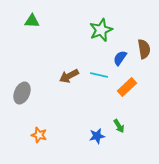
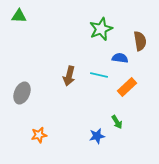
green triangle: moved 13 px left, 5 px up
green star: moved 1 px up
brown semicircle: moved 4 px left, 8 px up
blue semicircle: rotated 63 degrees clockwise
brown arrow: rotated 48 degrees counterclockwise
green arrow: moved 2 px left, 4 px up
orange star: rotated 28 degrees counterclockwise
